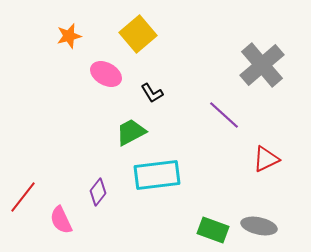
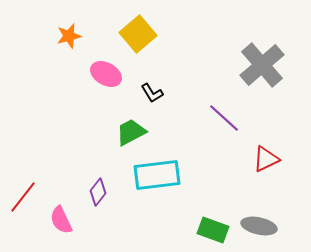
purple line: moved 3 px down
